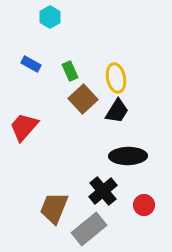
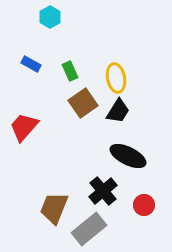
brown square: moved 4 px down; rotated 8 degrees clockwise
black trapezoid: moved 1 px right
black ellipse: rotated 27 degrees clockwise
